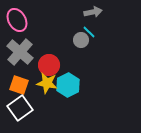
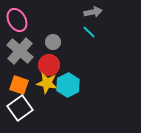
gray circle: moved 28 px left, 2 px down
gray cross: moved 1 px up
